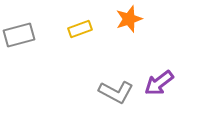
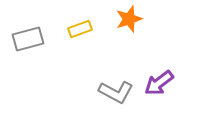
gray rectangle: moved 9 px right, 4 px down
